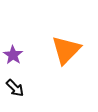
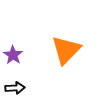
black arrow: rotated 48 degrees counterclockwise
